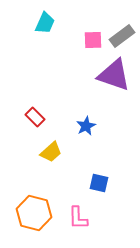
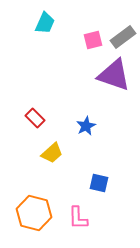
gray rectangle: moved 1 px right, 1 px down
pink square: rotated 12 degrees counterclockwise
red rectangle: moved 1 px down
yellow trapezoid: moved 1 px right, 1 px down
